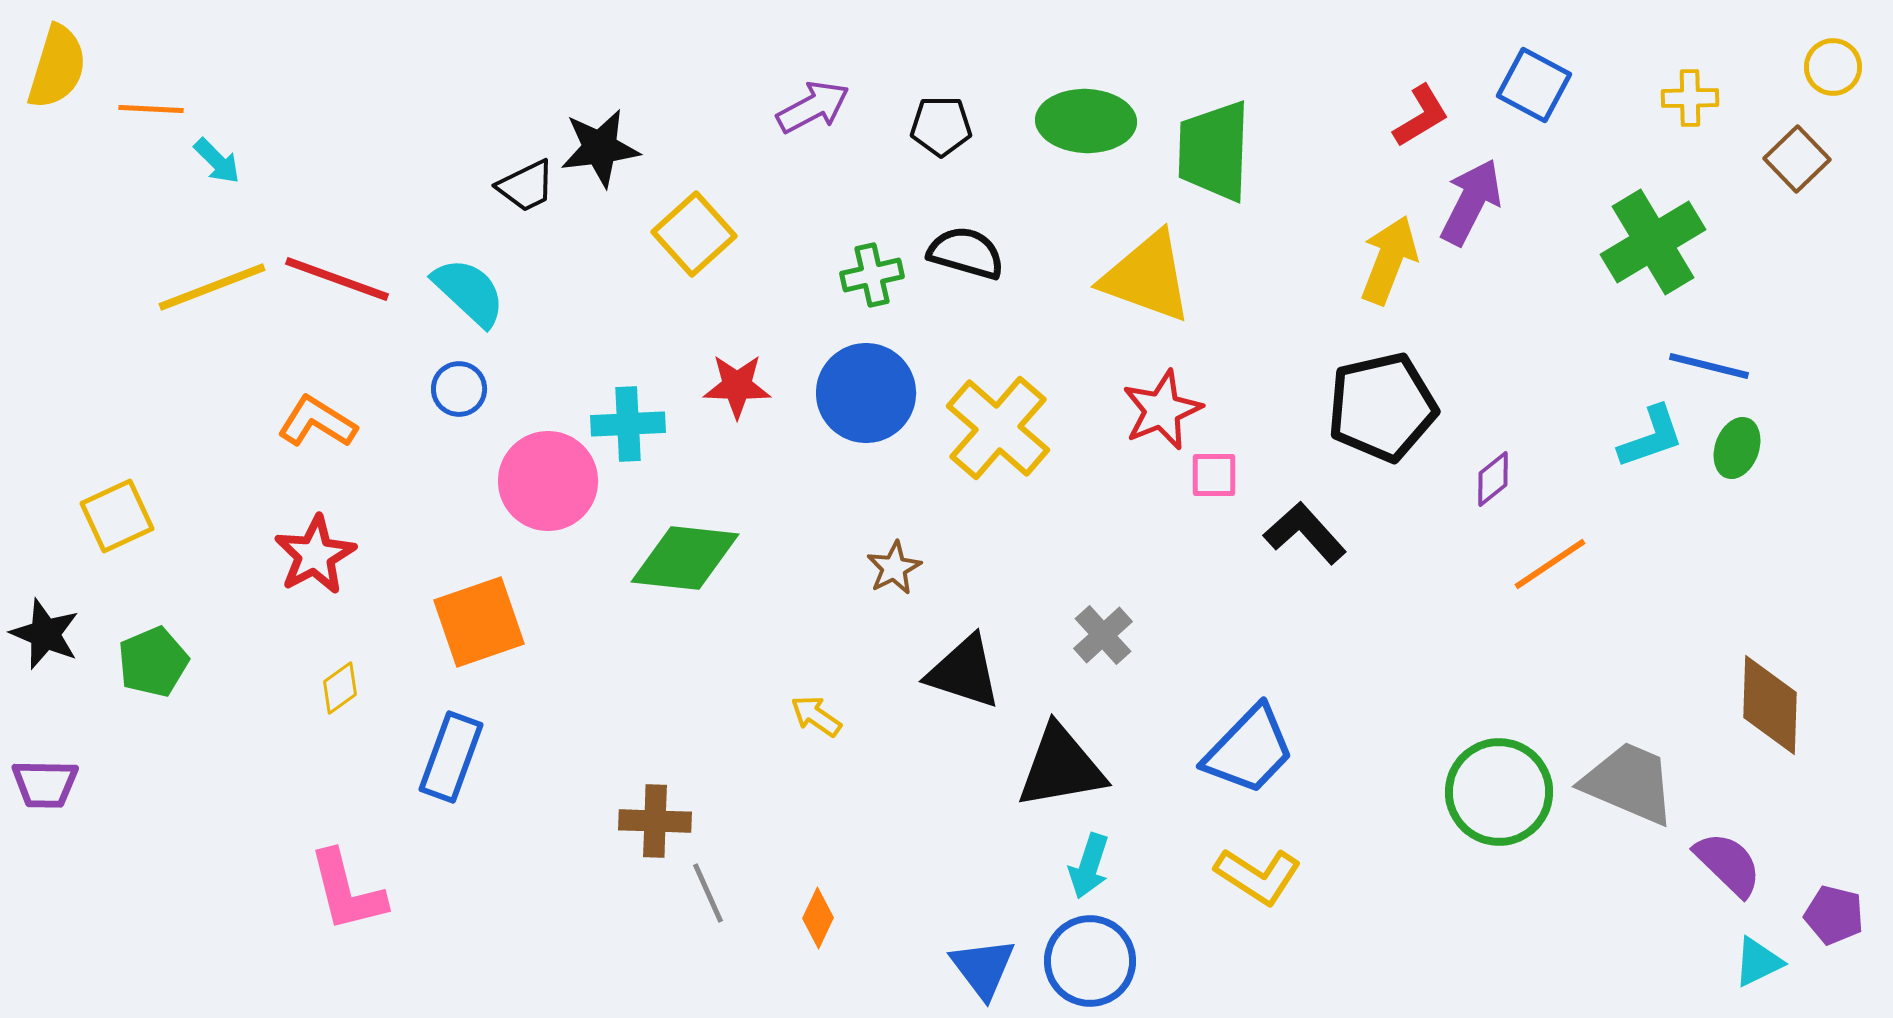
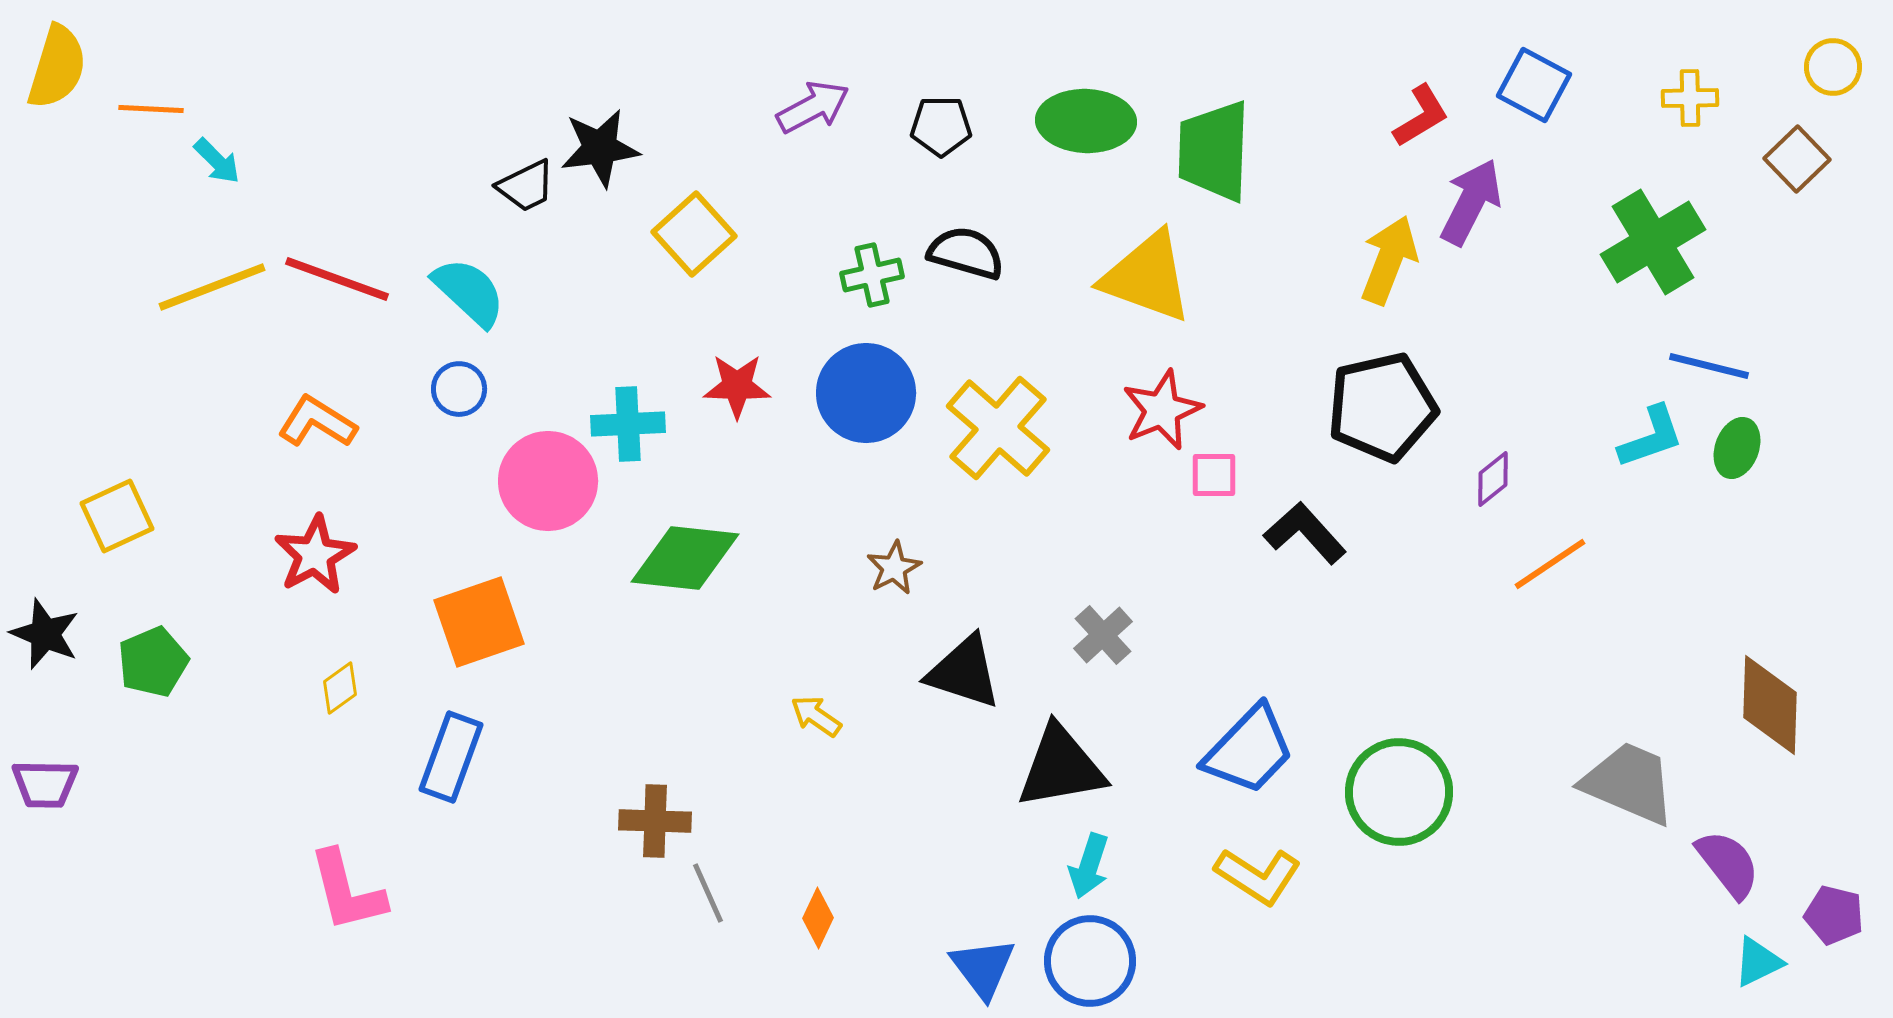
green circle at (1499, 792): moved 100 px left
purple semicircle at (1728, 864): rotated 8 degrees clockwise
